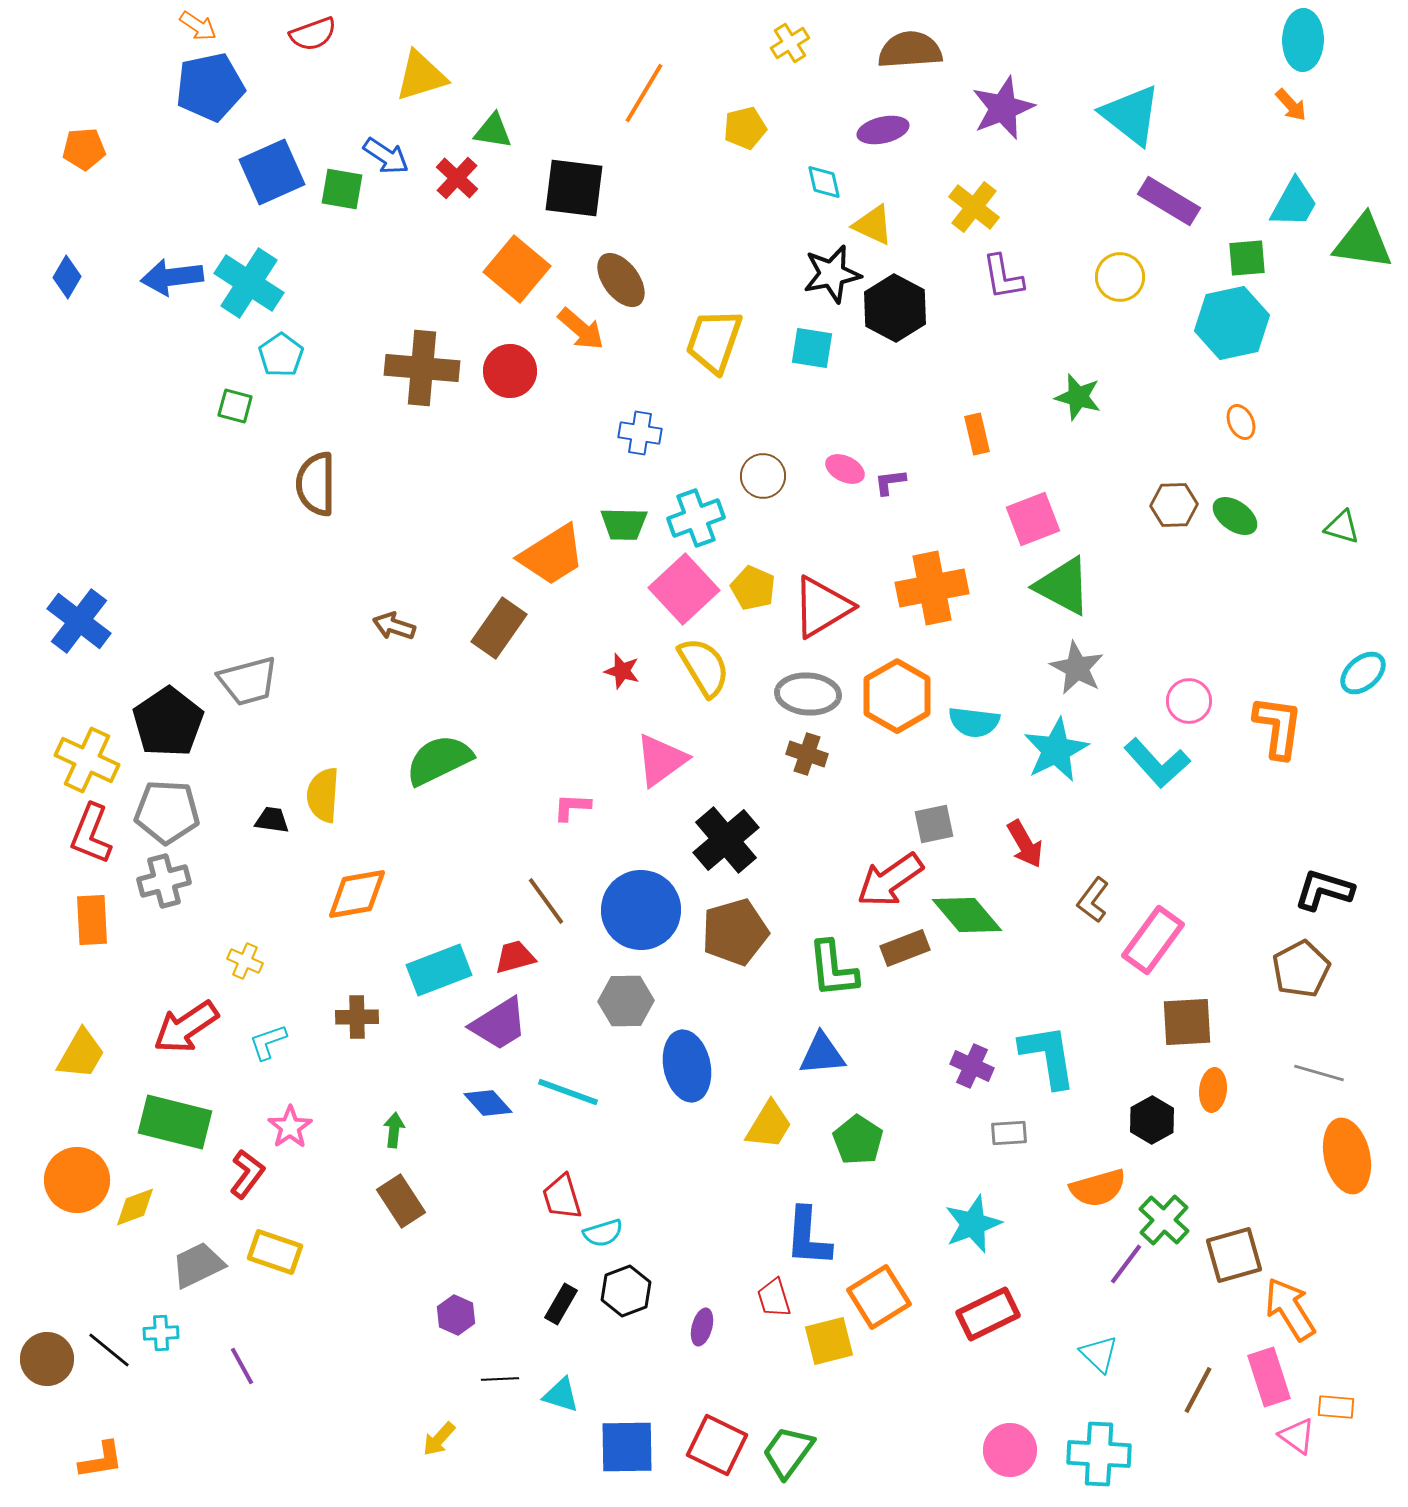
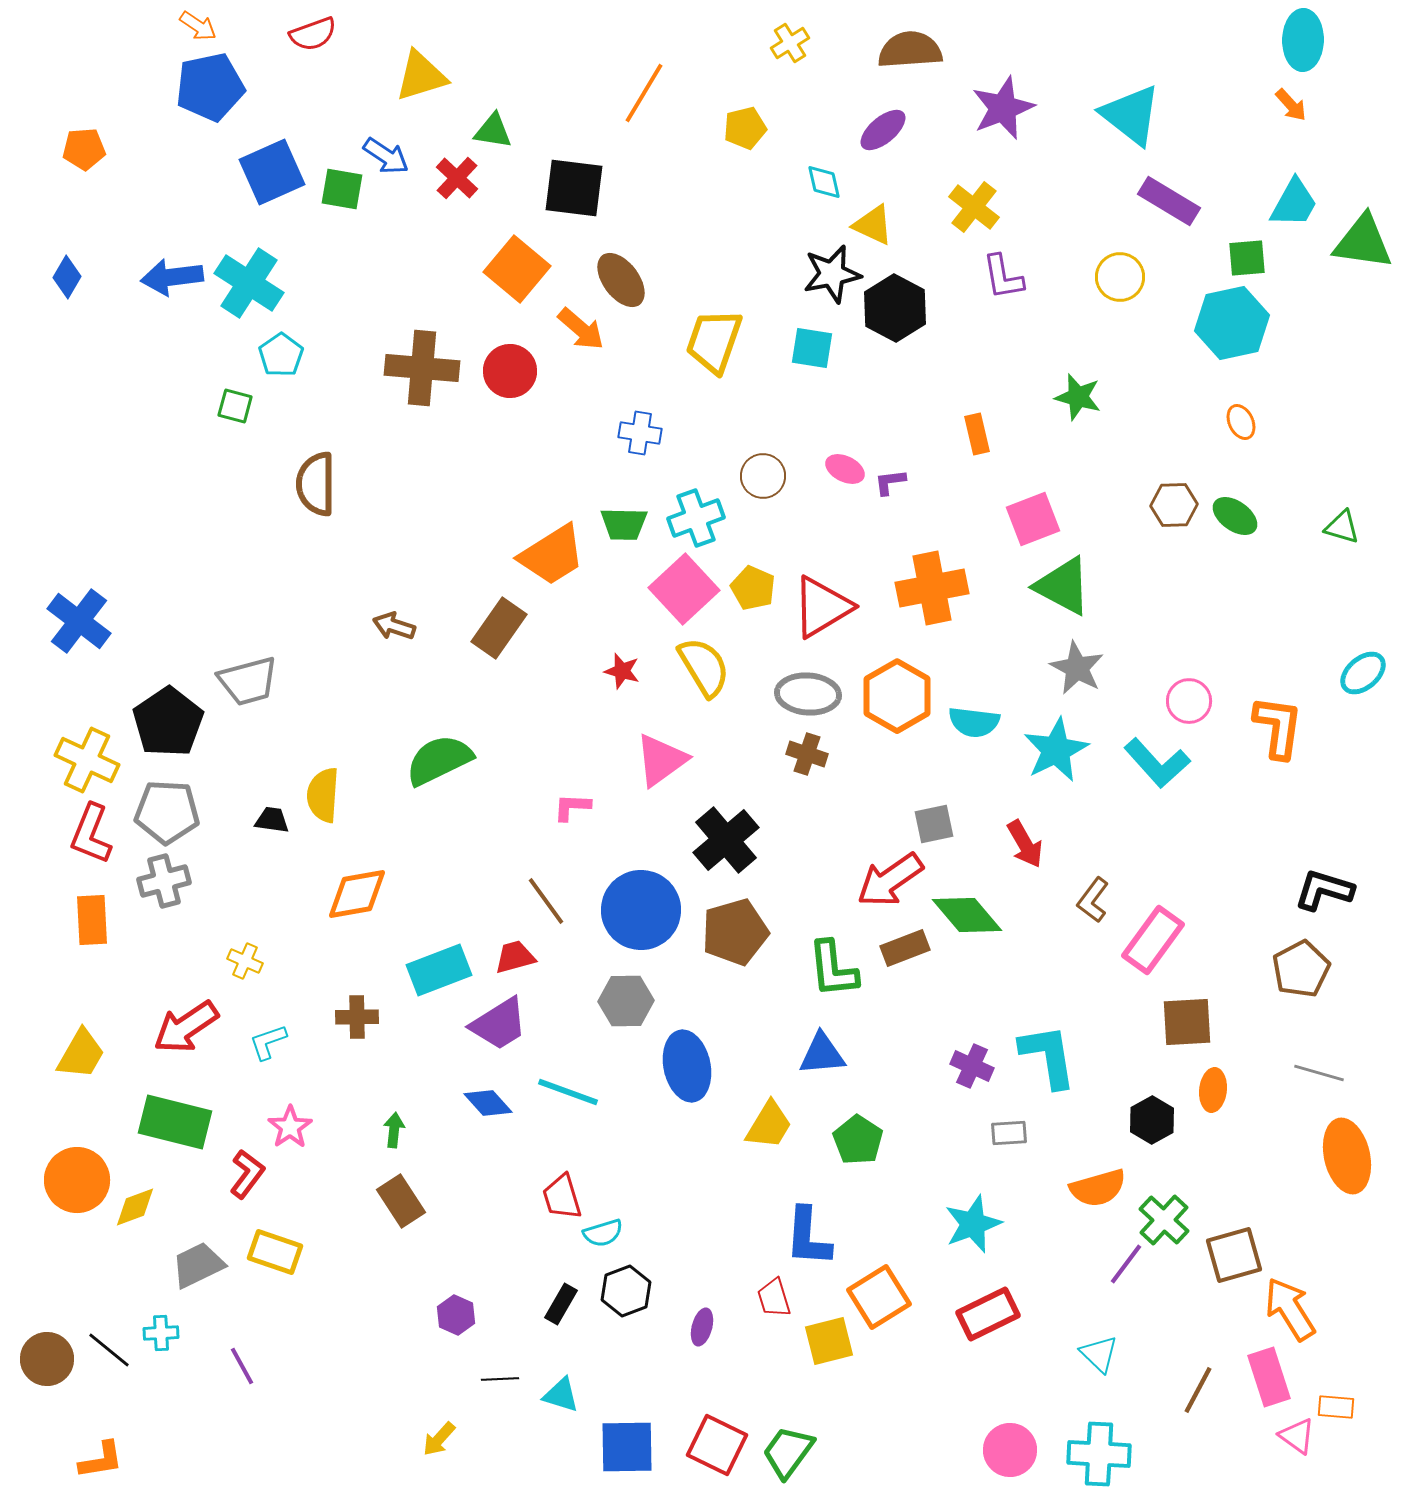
purple ellipse at (883, 130): rotated 27 degrees counterclockwise
